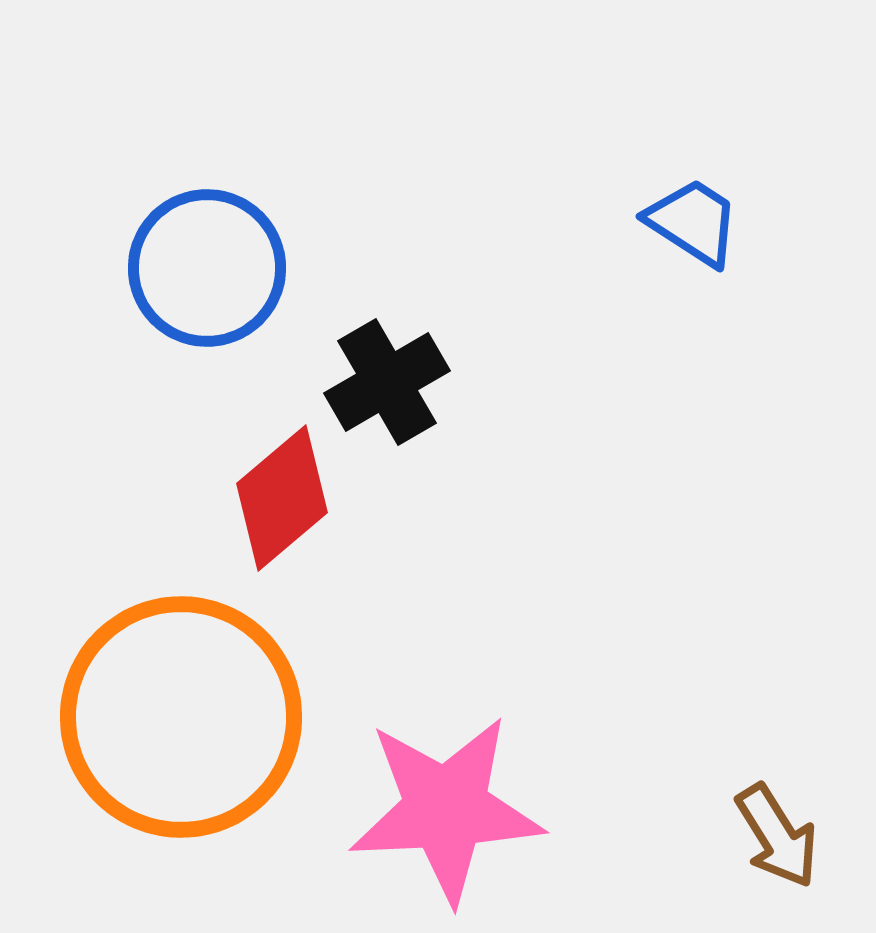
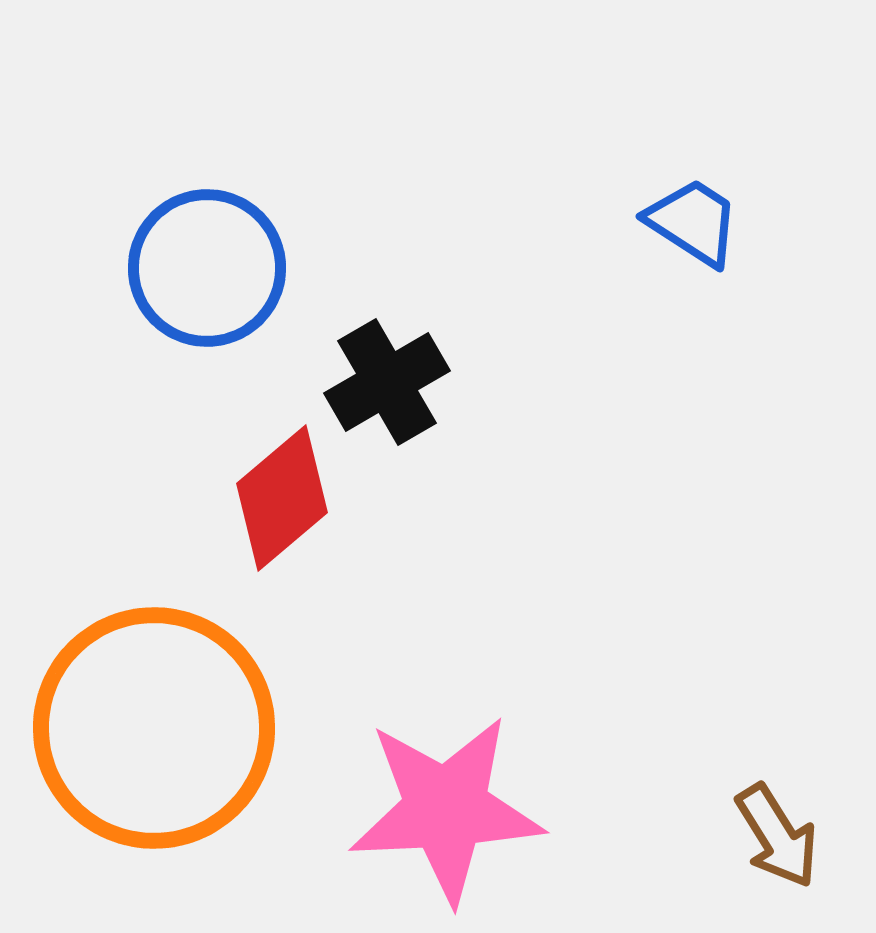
orange circle: moved 27 px left, 11 px down
